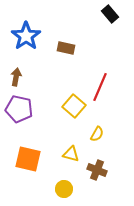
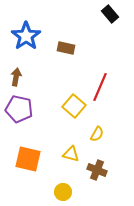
yellow circle: moved 1 px left, 3 px down
